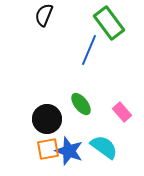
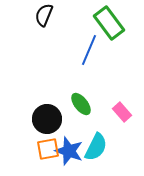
cyan semicircle: moved 8 px left; rotated 80 degrees clockwise
